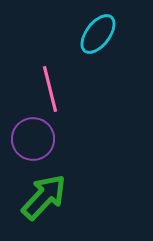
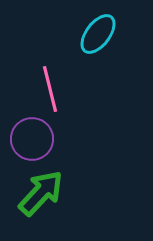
purple circle: moved 1 px left
green arrow: moved 3 px left, 4 px up
